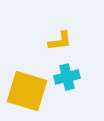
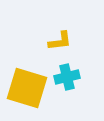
yellow square: moved 3 px up
